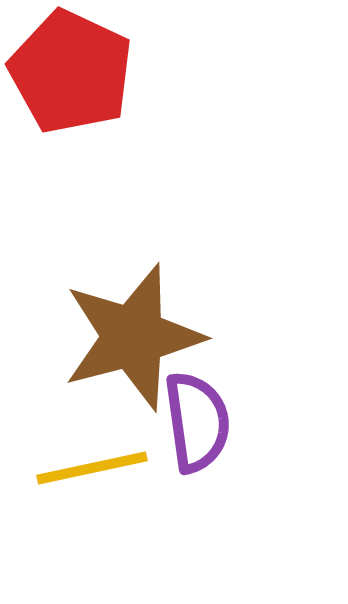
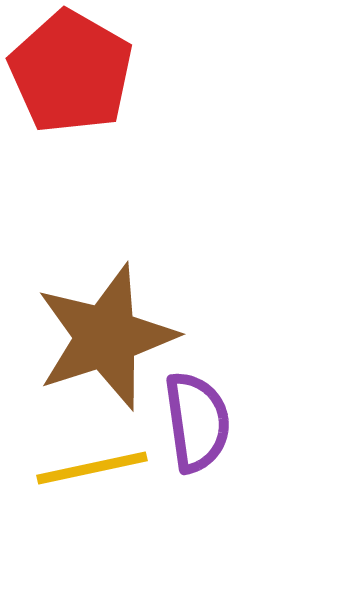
red pentagon: rotated 5 degrees clockwise
brown star: moved 27 px left; rotated 3 degrees counterclockwise
